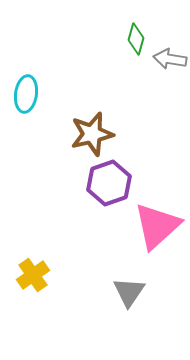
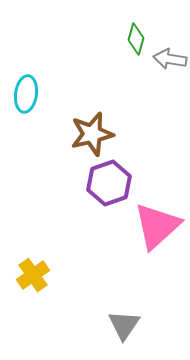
gray triangle: moved 5 px left, 33 px down
